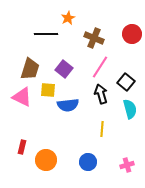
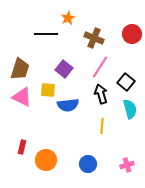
brown trapezoid: moved 10 px left
yellow line: moved 3 px up
blue circle: moved 2 px down
